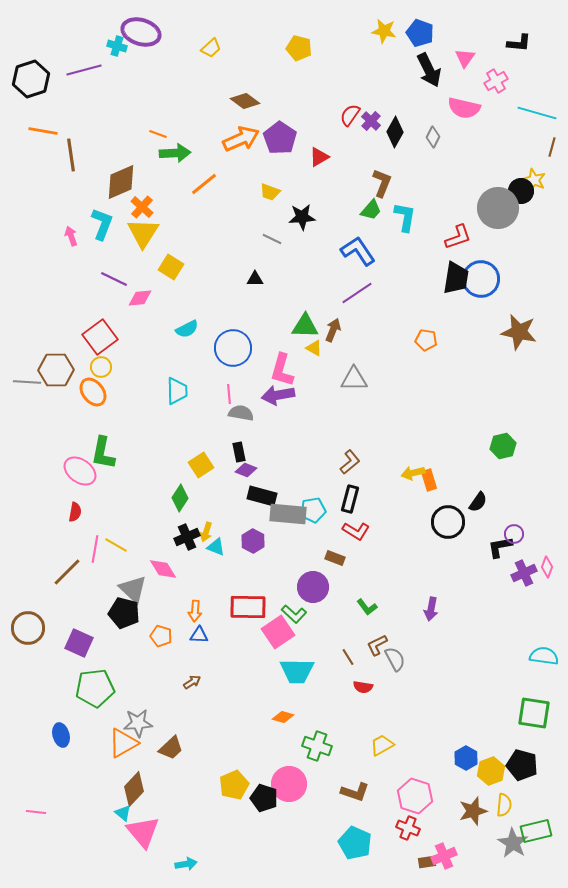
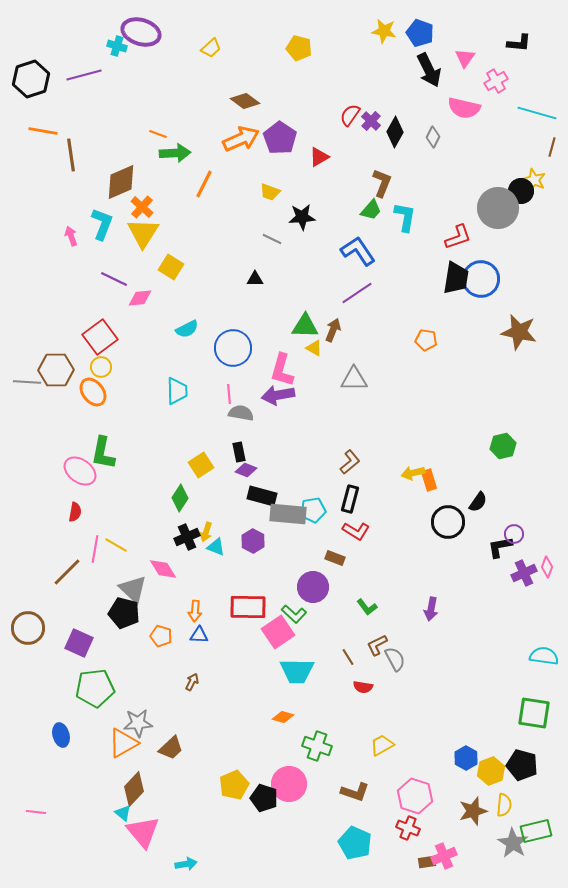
purple line at (84, 70): moved 5 px down
orange line at (204, 184): rotated 24 degrees counterclockwise
brown arrow at (192, 682): rotated 30 degrees counterclockwise
